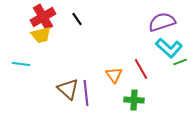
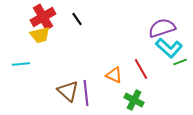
purple semicircle: moved 6 px down
yellow trapezoid: moved 1 px left
cyan line: rotated 12 degrees counterclockwise
orange triangle: rotated 30 degrees counterclockwise
brown triangle: moved 2 px down
green cross: rotated 24 degrees clockwise
